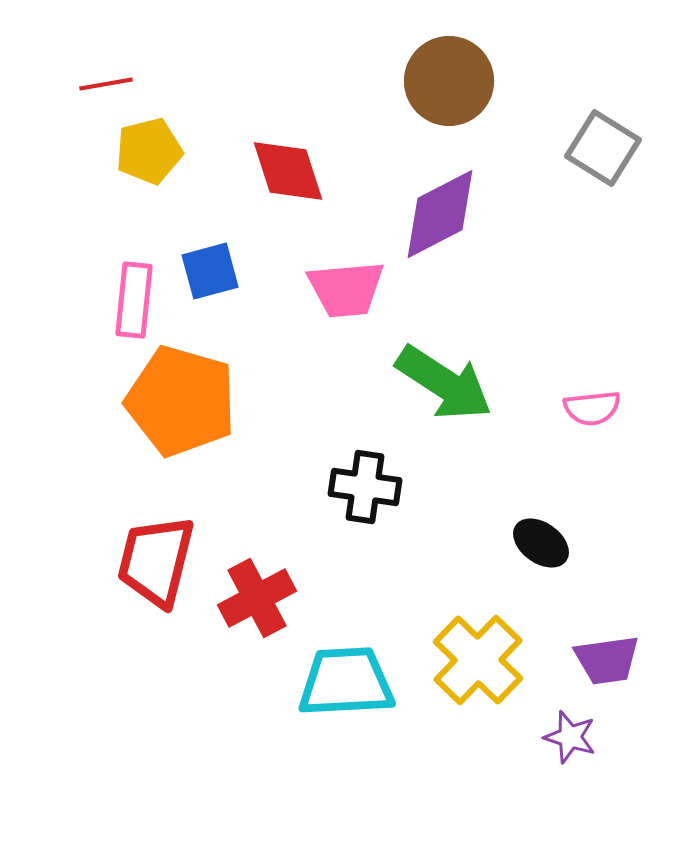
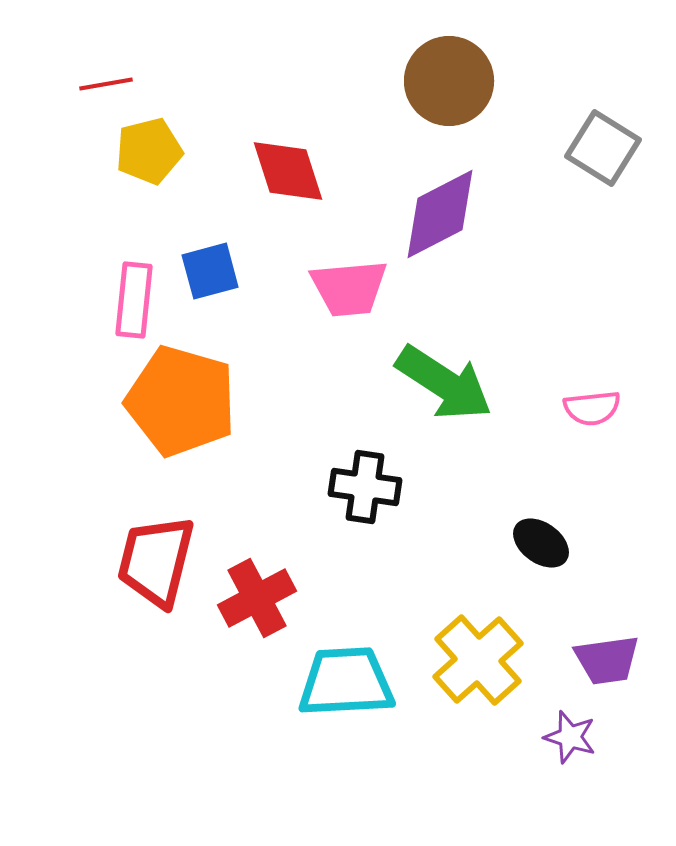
pink trapezoid: moved 3 px right, 1 px up
yellow cross: rotated 4 degrees clockwise
